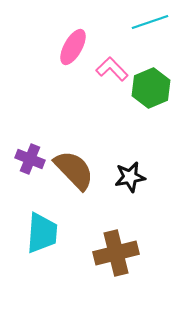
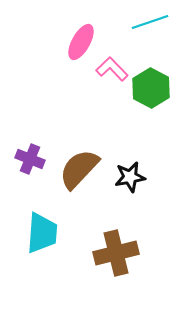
pink ellipse: moved 8 px right, 5 px up
green hexagon: rotated 9 degrees counterclockwise
brown semicircle: moved 5 px right, 1 px up; rotated 93 degrees counterclockwise
